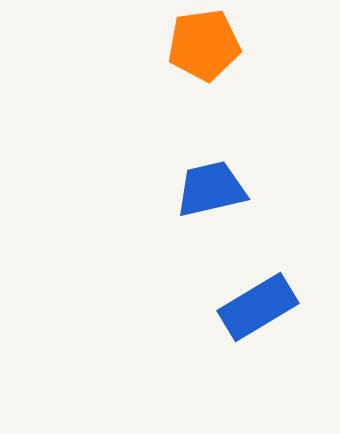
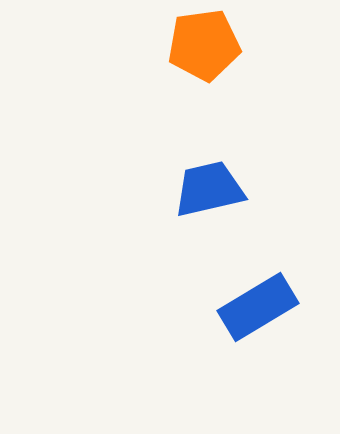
blue trapezoid: moved 2 px left
